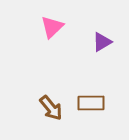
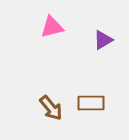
pink triangle: rotated 30 degrees clockwise
purple triangle: moved 1 px right, 2 px up
